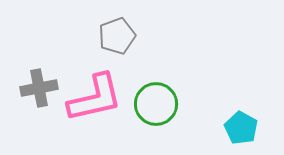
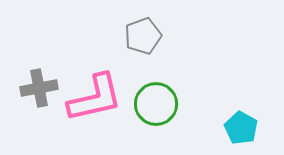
gray pentagon: moved 26 px right
